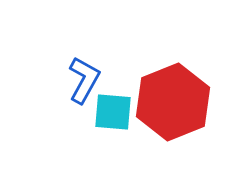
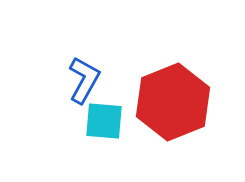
cyan square: moved 9 px left, 9 px down
